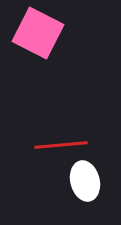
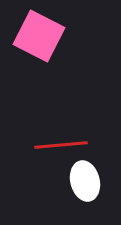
pink square: moved 1 px right, 3 px down
